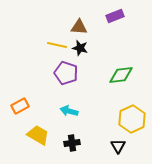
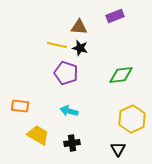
orange rectangle: rotated 36 degrees clockwise
black triangle: moved 3 px down
